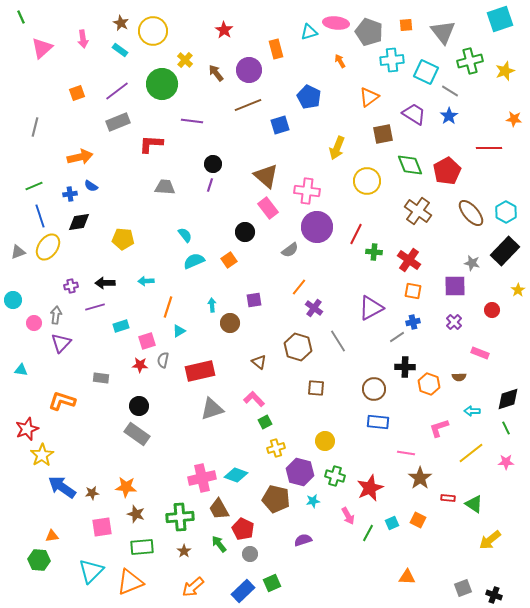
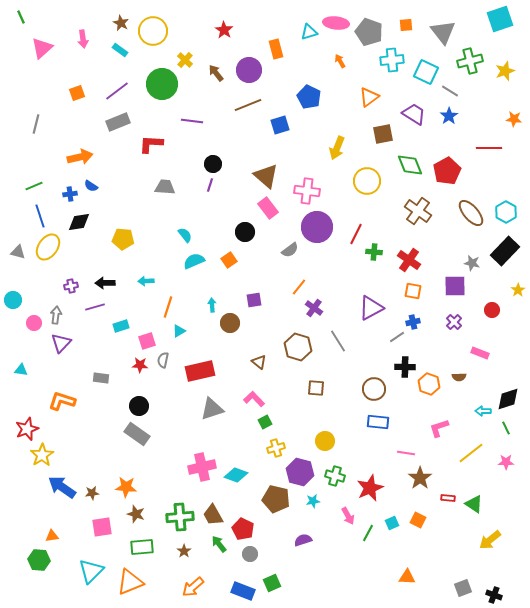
gray line at (35, 127): moved 1 px right, 3 px up
gray triangle at (18, 252): rotated 35 degrees clockwise
cyan arrow at (472, 411): moved 11 px right
pink cross at (202, 478): moved 11 px up
brown trapezoid at (219, 509): moved 6 px left, 6 px down
blue rectangle at (243, 591): rotated 65 degrees clockwise
